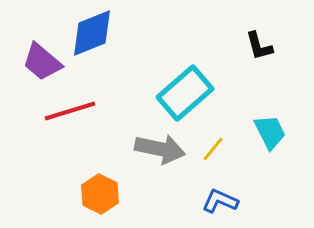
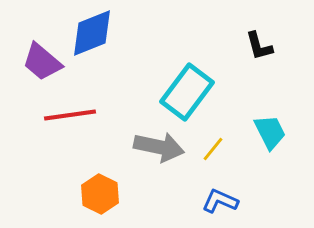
cyan rectangle: moved 2 px right, 1 px up; rotated 12 degrees counterclockwise
red line: moved 4 px down; rotated 9 degrees clockwise
gray arrow: moved 1 px left, 2 px up
